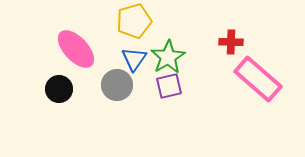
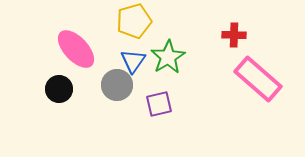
red cross: moved 3 px right, 7 px up
blue triangle: moved 1 px left, 2 px down
purple square: moved 10 px left, 18 px down
